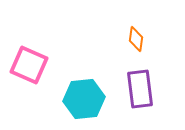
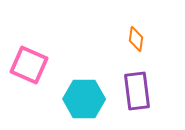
purple rectangle: moved 3 px left, 2 px down
cyan hexagon: rotated 6 degrees clockwise
